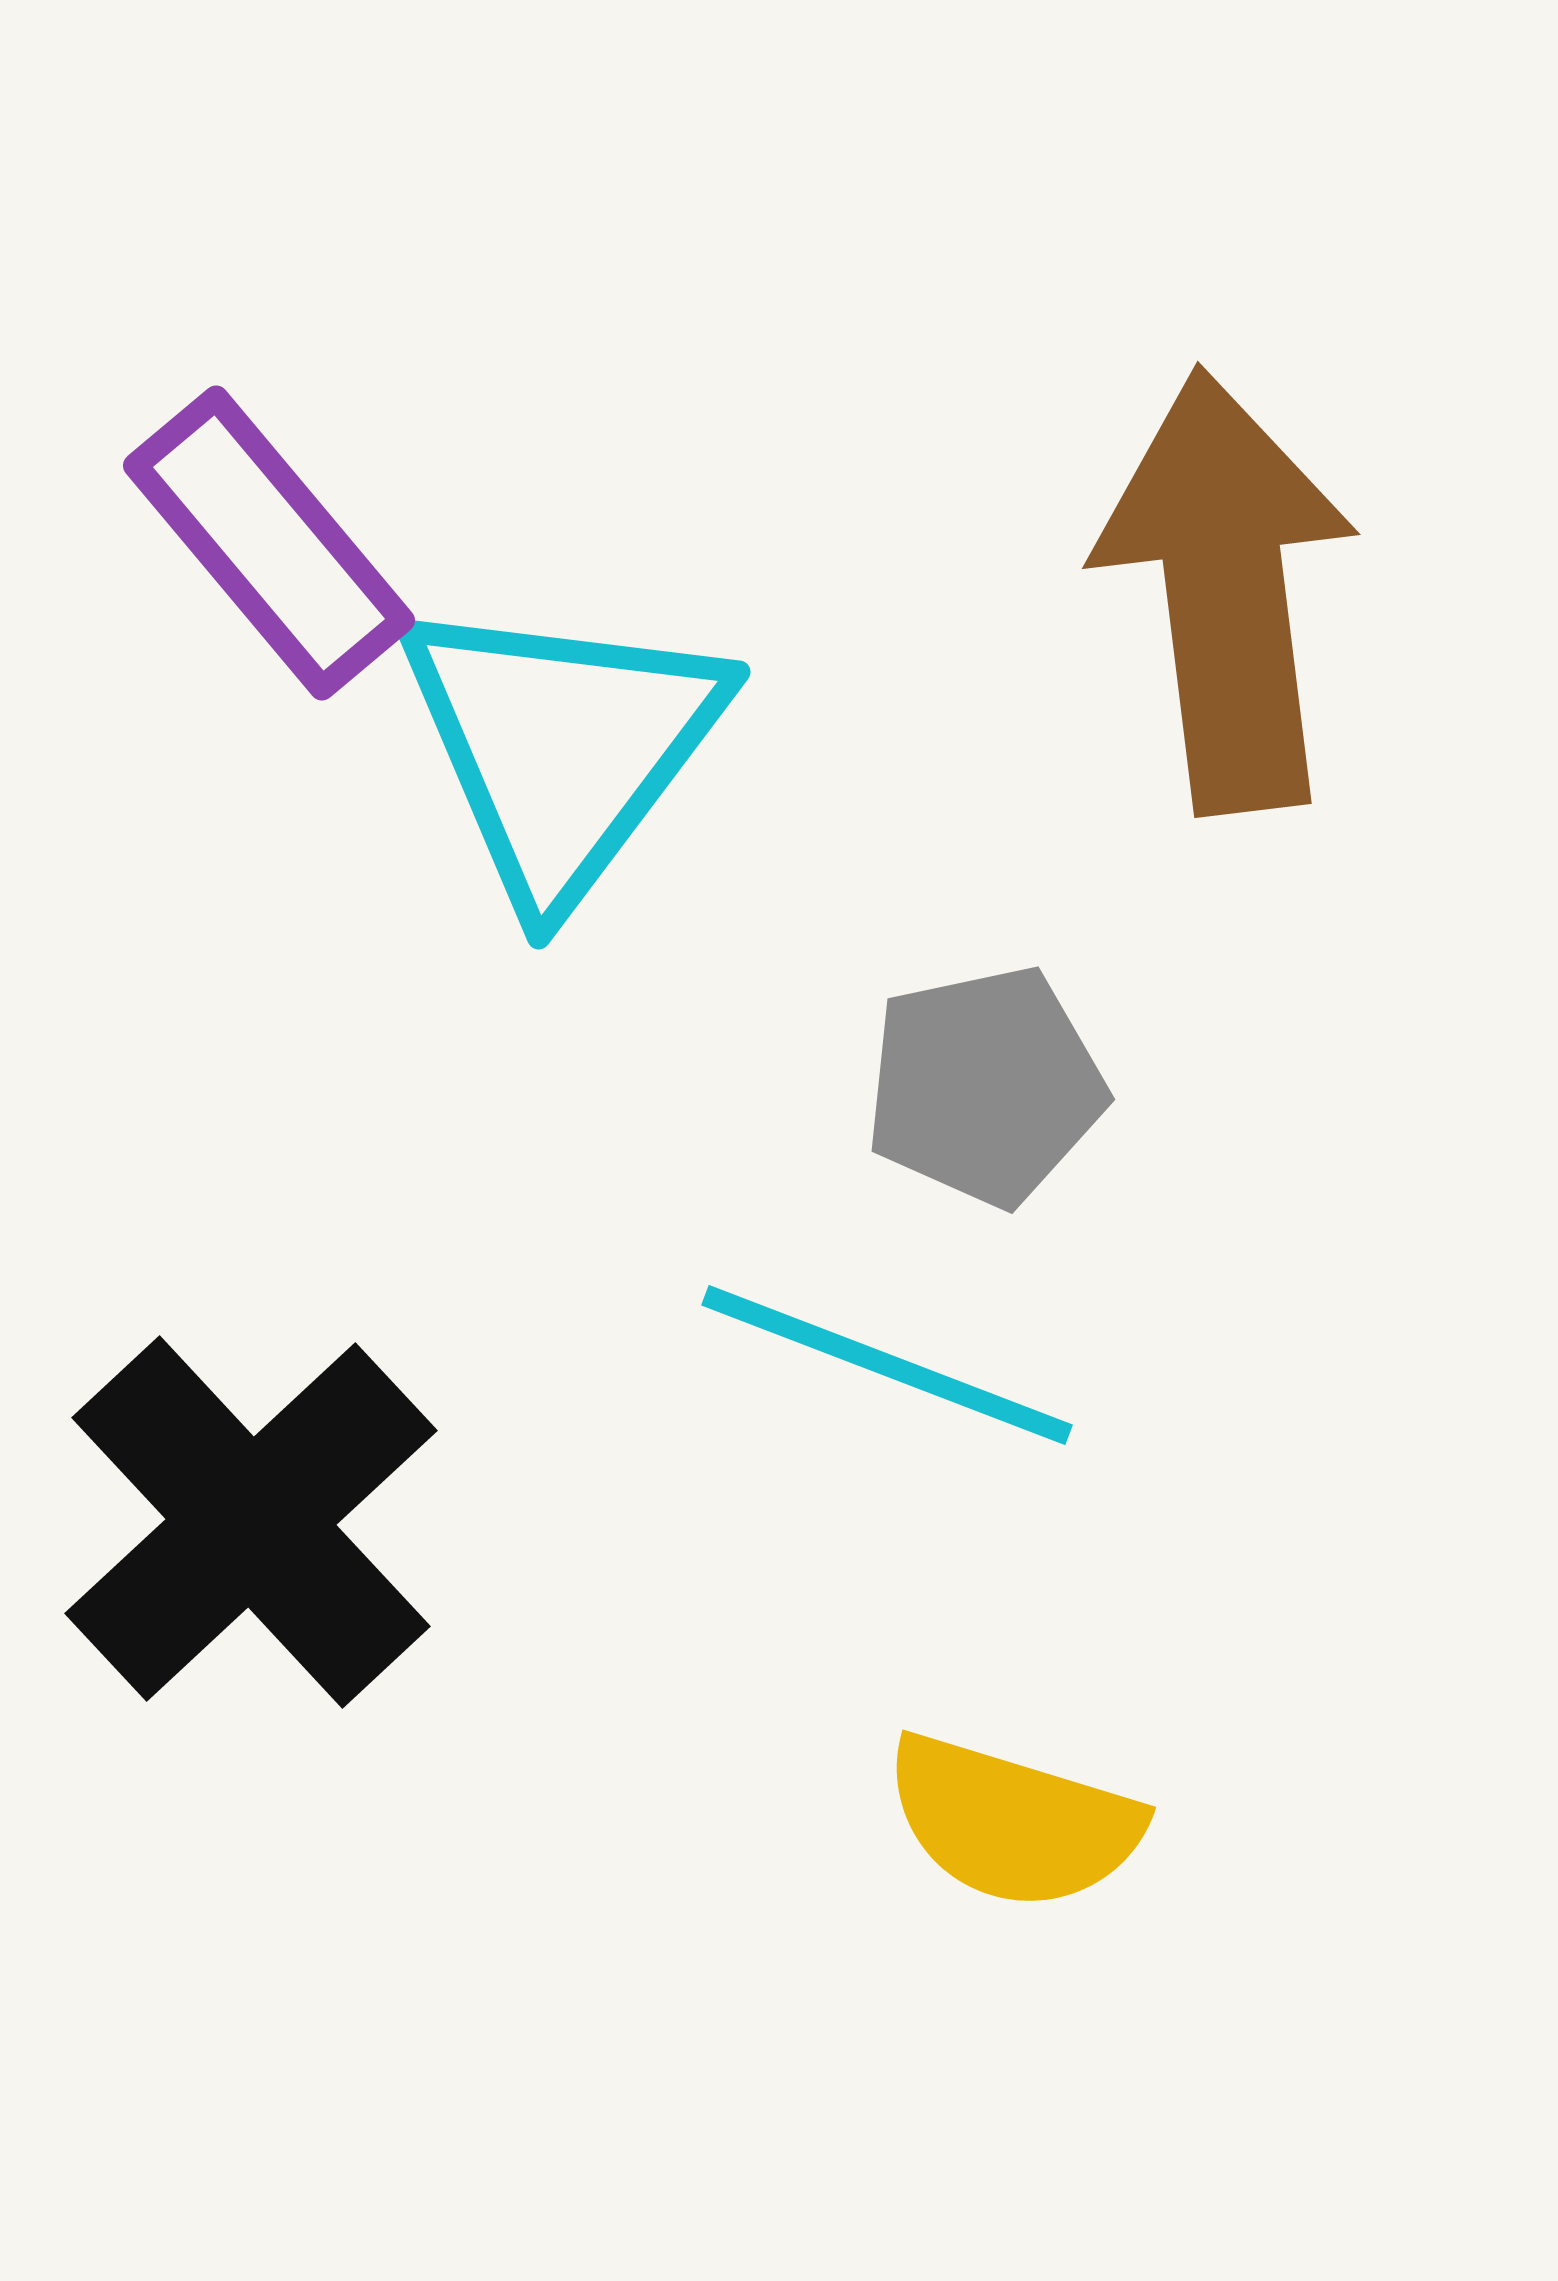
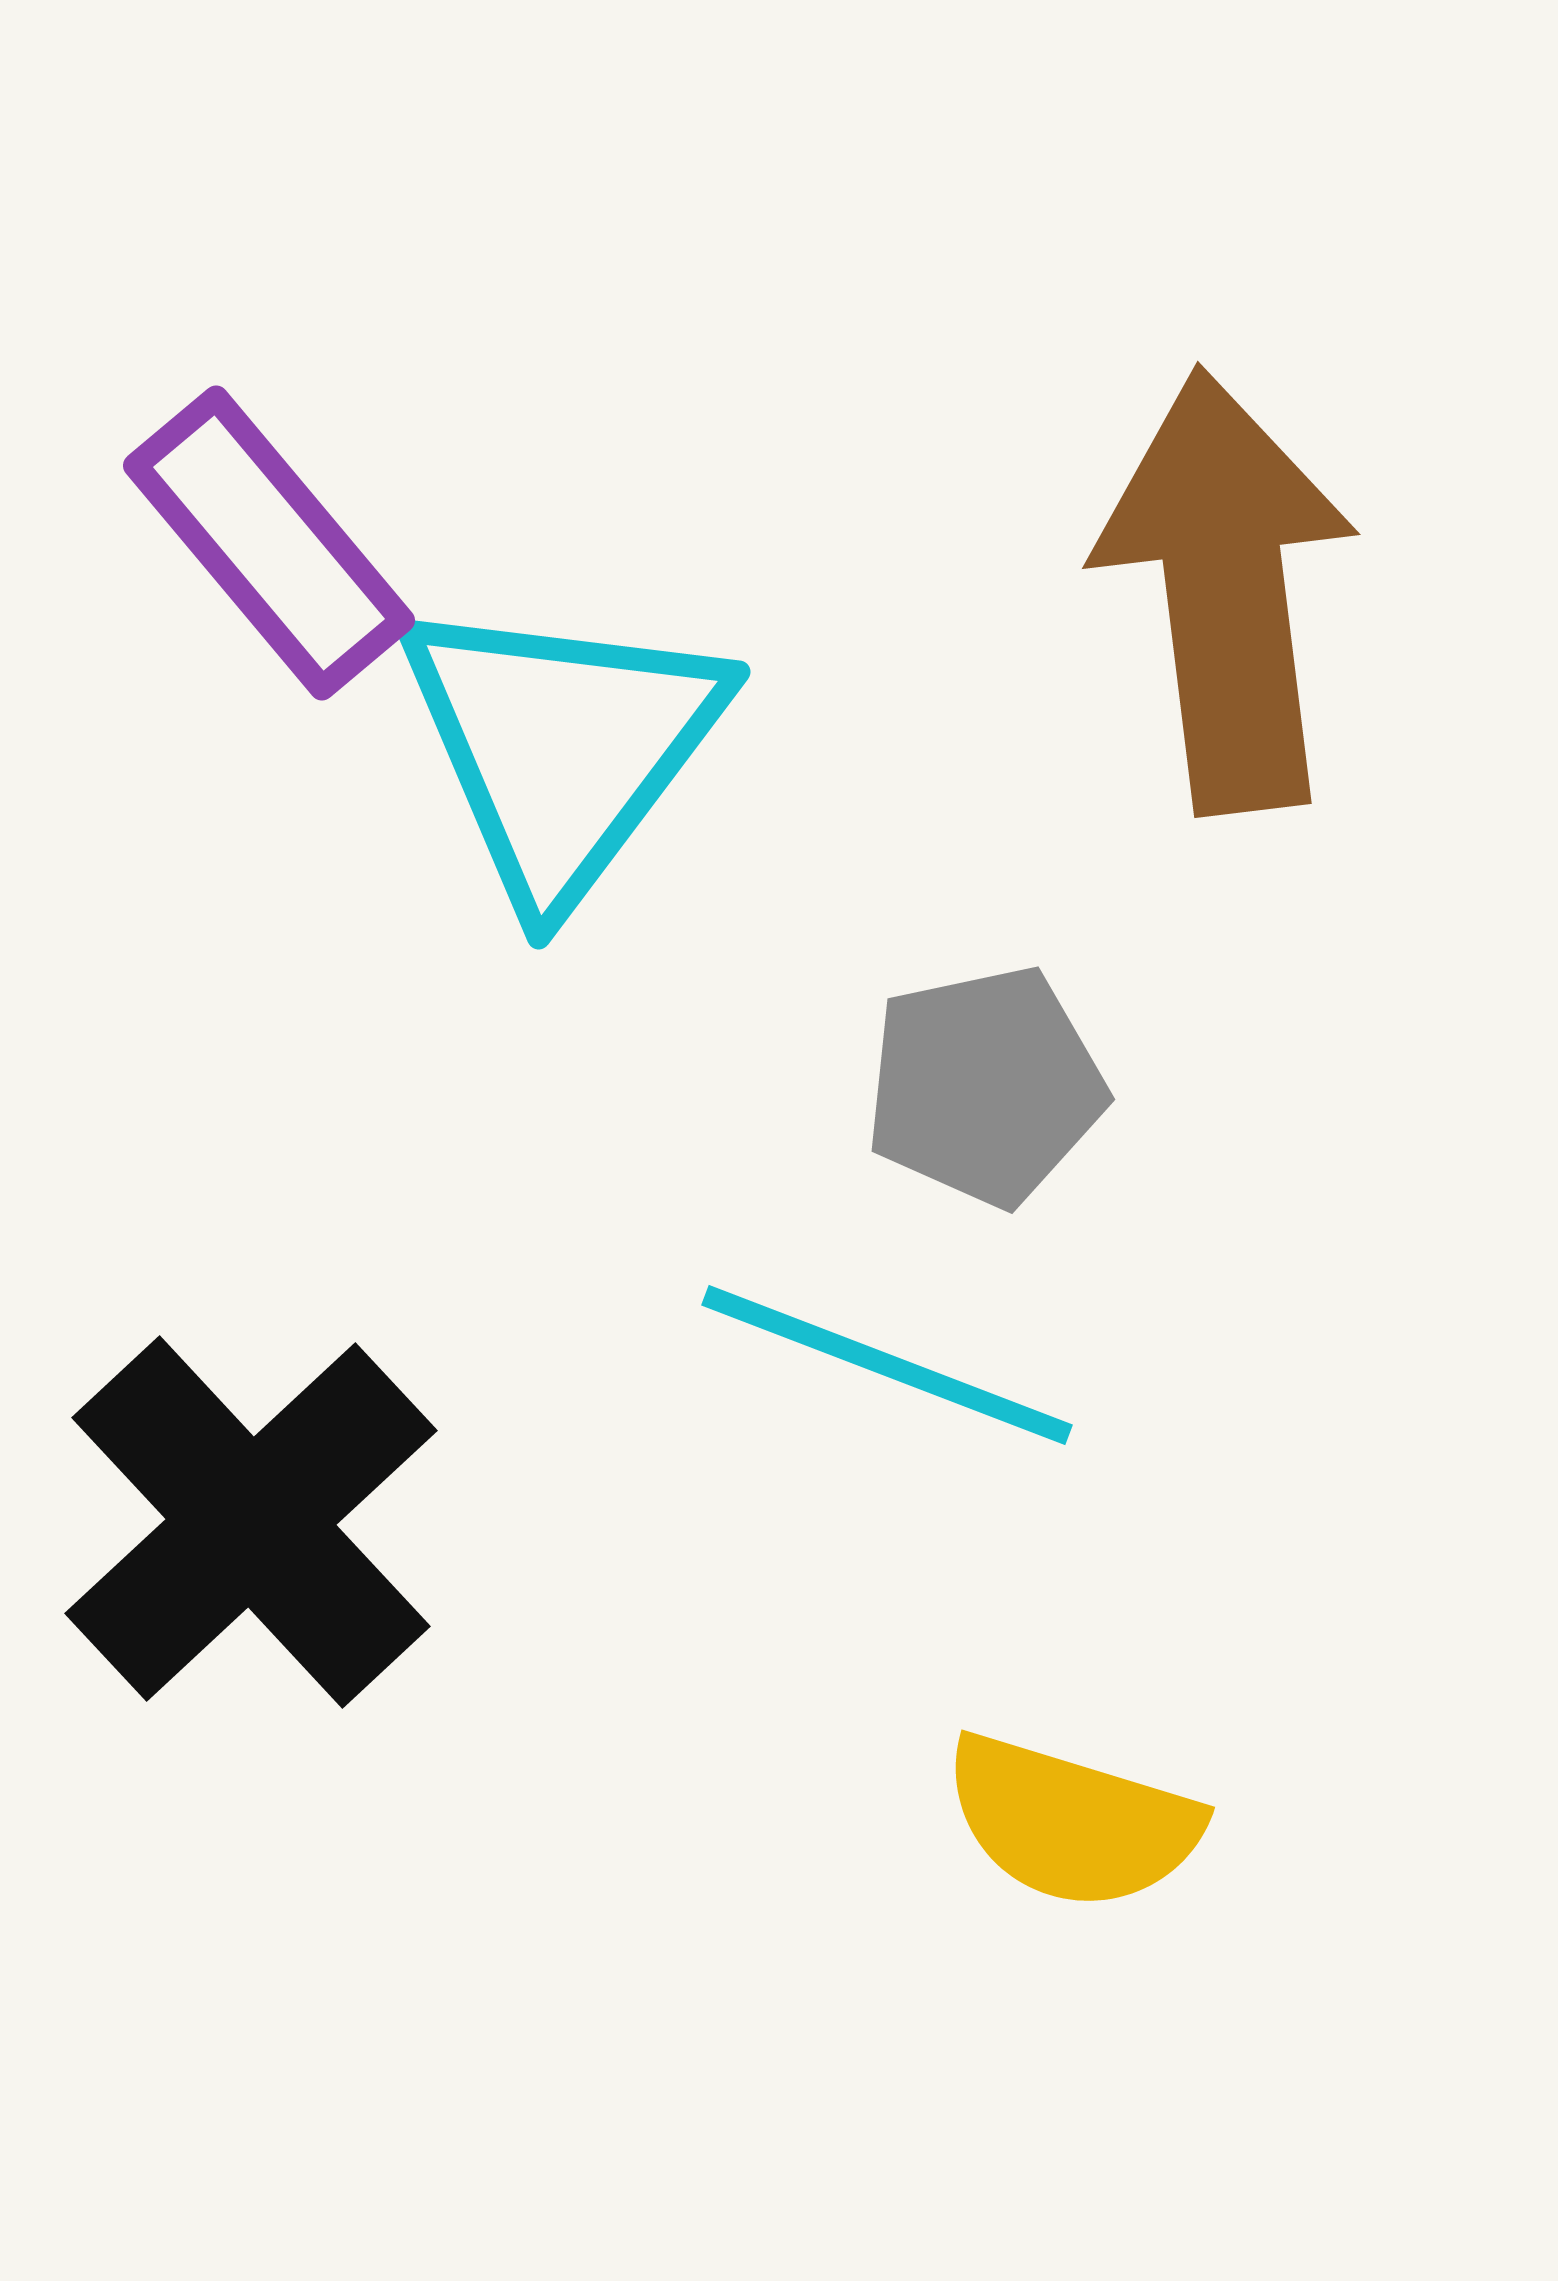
yellow semicircle: moved 59 px right
